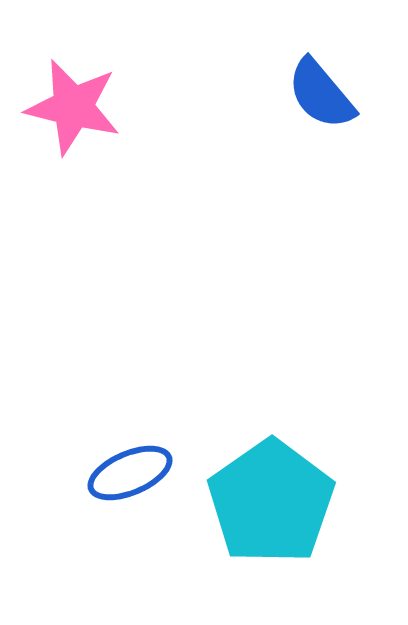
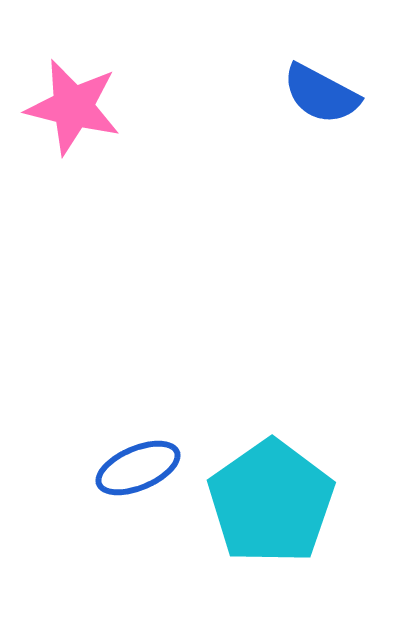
blue semicircle: rotated 22 degrees counterclockwise
blue ellipse: moved 8 px right, 5 px up
